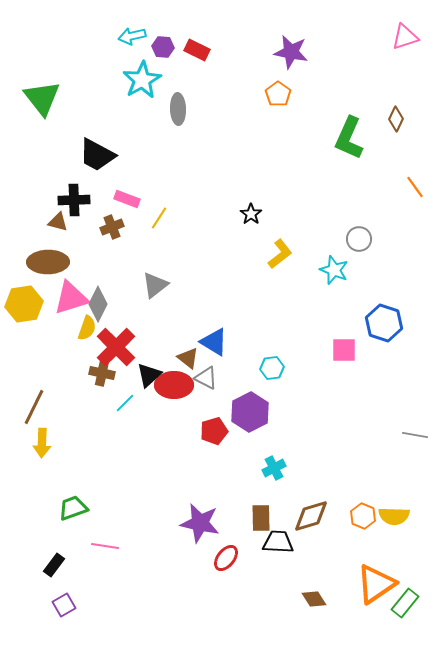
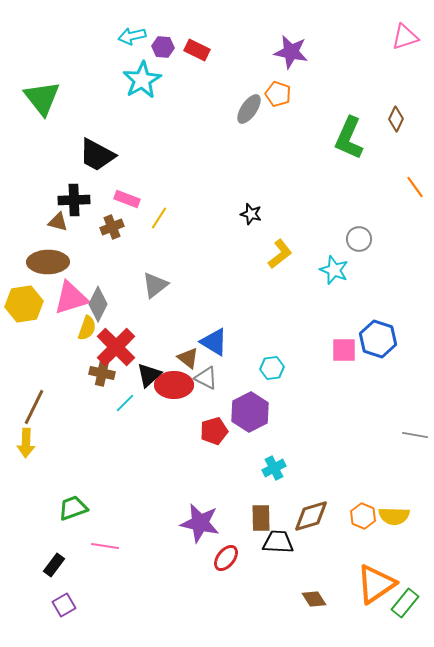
orange pentagon at (278, 94): rotated 15 degrees counterclockwise
gray ellipse at (178, 109): moved 71 px right; rotated 36 degrees clockwise
black star at (251, 214): rotated 20 degrees counterclockwise
blue hexagon at (384, 323): moved 6 px left, 16 px down
yellow arrow at (42, 443): moved 16 px left
